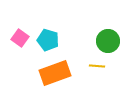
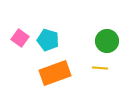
green circle: moved 1 px left
yellow line: moved 3 px right, 2 px down
